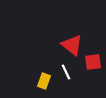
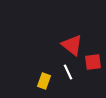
white line: moved 2 px right
